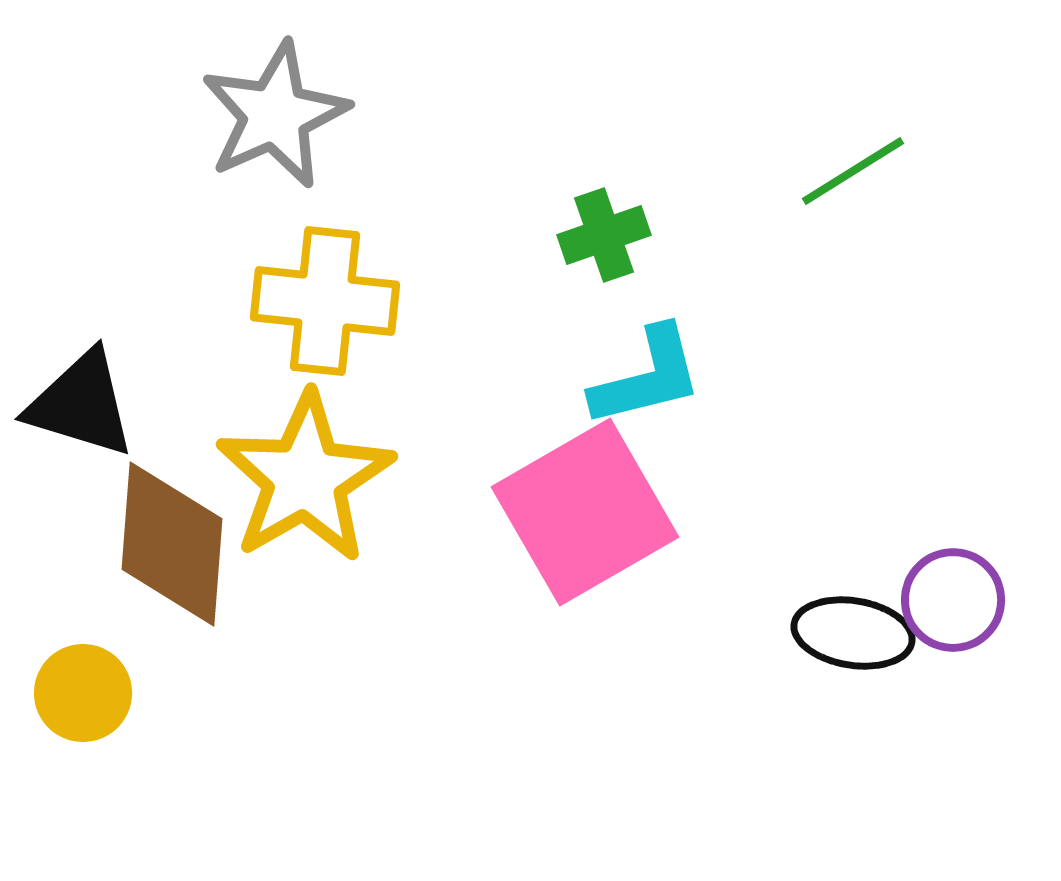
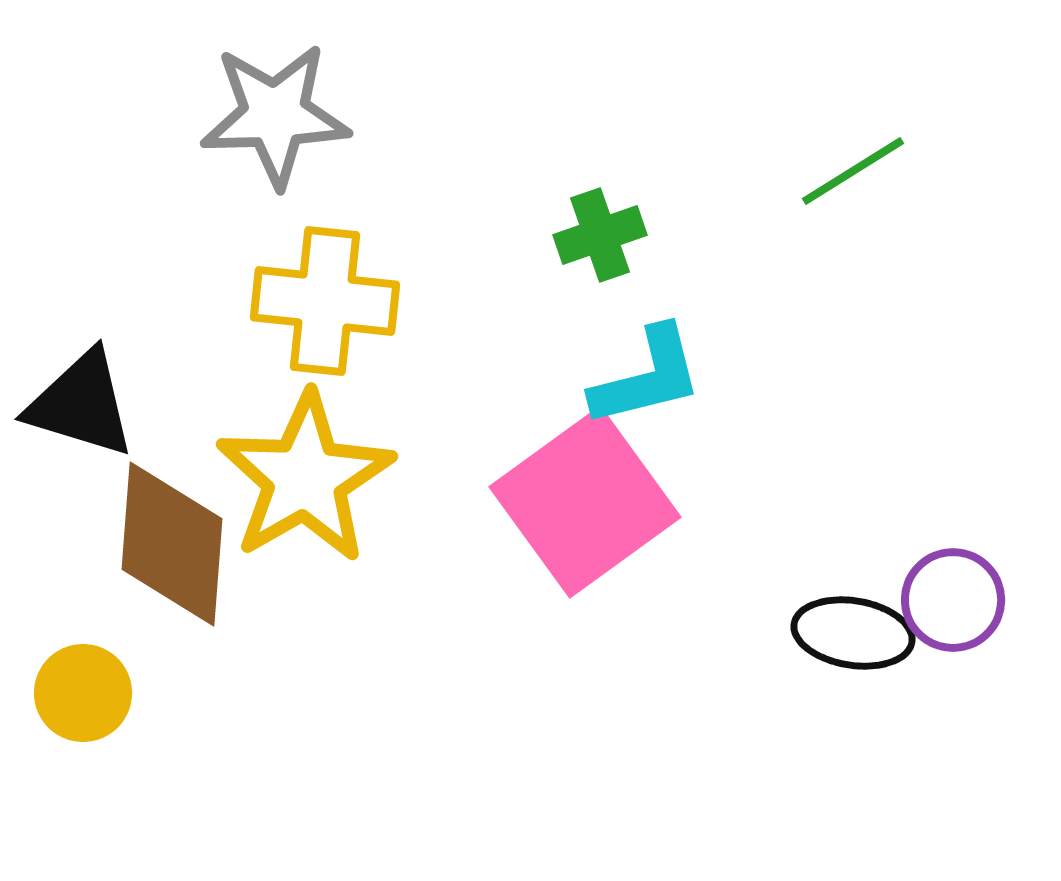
gray star: rotated 22 degrees clockwise
green cross: moved 4 px left
pink square: moved 10 px up; rotated 6 degrees counterclockwise
